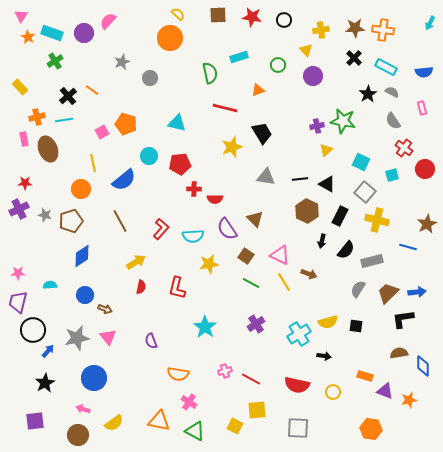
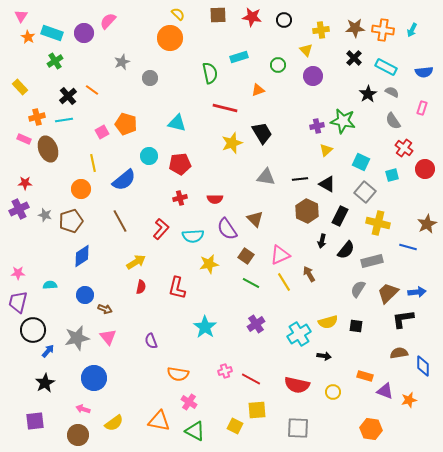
cyan arrow at (430, 23): moved 18 px left, 7 px down
pink rectangle at (422, 108): rotated 32 degrees clockwise
pink rectangle at (24, 139): rotated 56 degrees counterclockwise
yellow star at (232, 147): moved 4 px up
red cross at (194, 189): moved 14 px left, 9 px down; rotated 16 degrees counterclockwise
yellow cross at (377, 220): moved 1 px right, 3 px down
pink triangle at (280, 255): rotated 50 degrees counterclockwise
brown arrow at (309, 274): rotated 140 degrees counterclockwise
